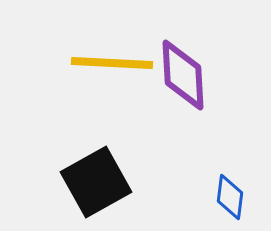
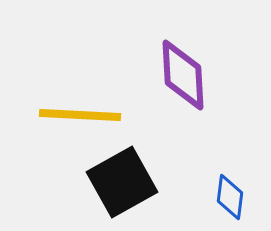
yellow line: moved 32 px left, 52 px down
black square: moved 26 px right
